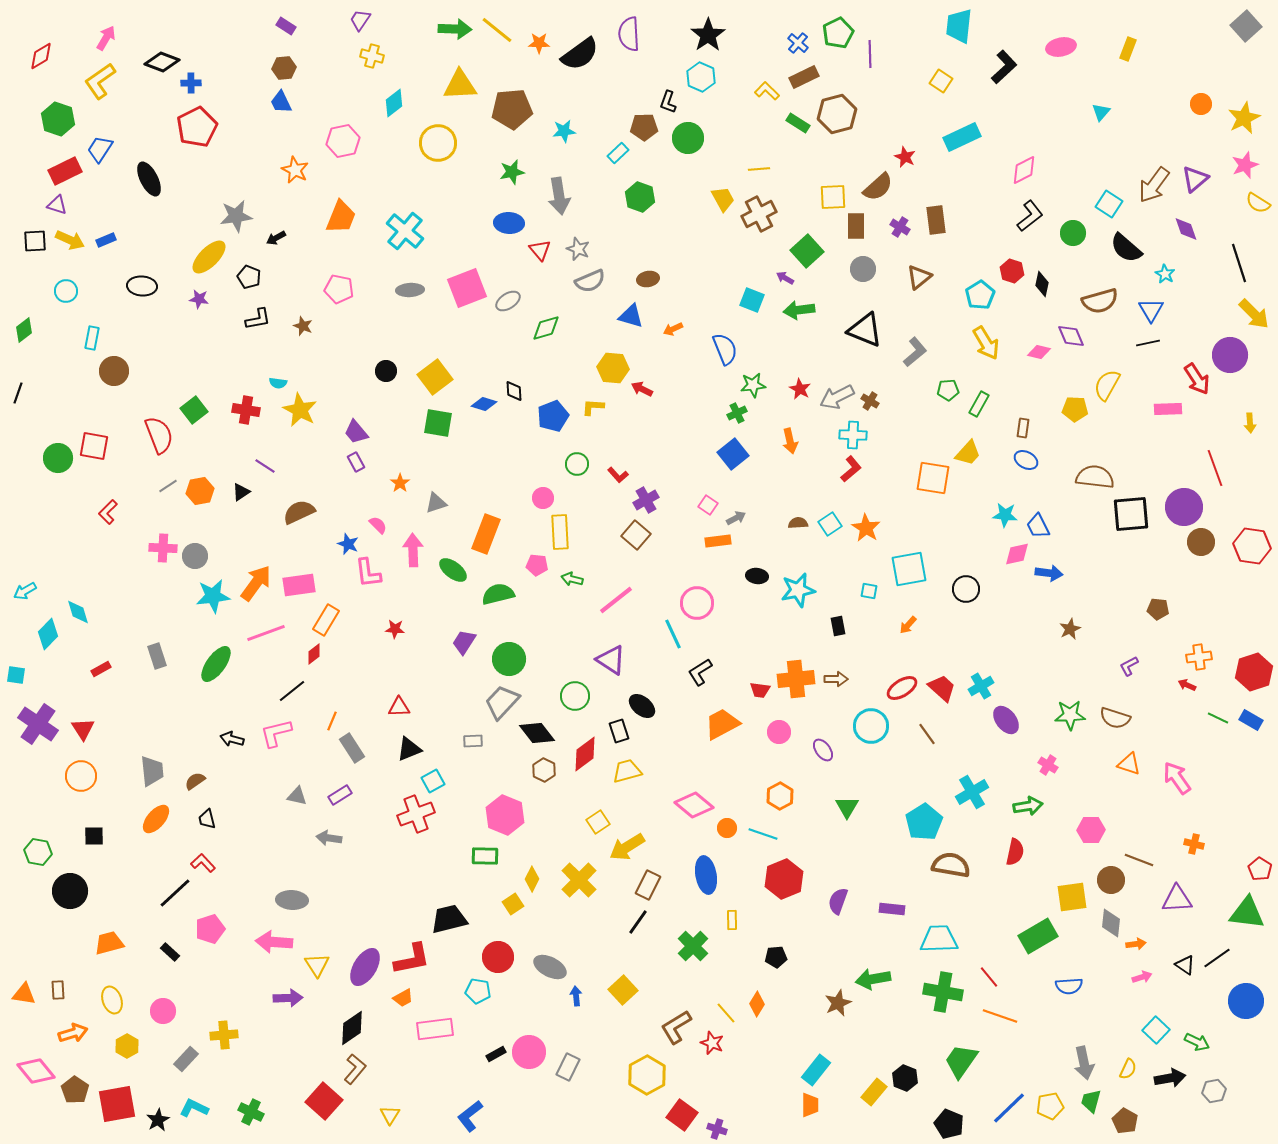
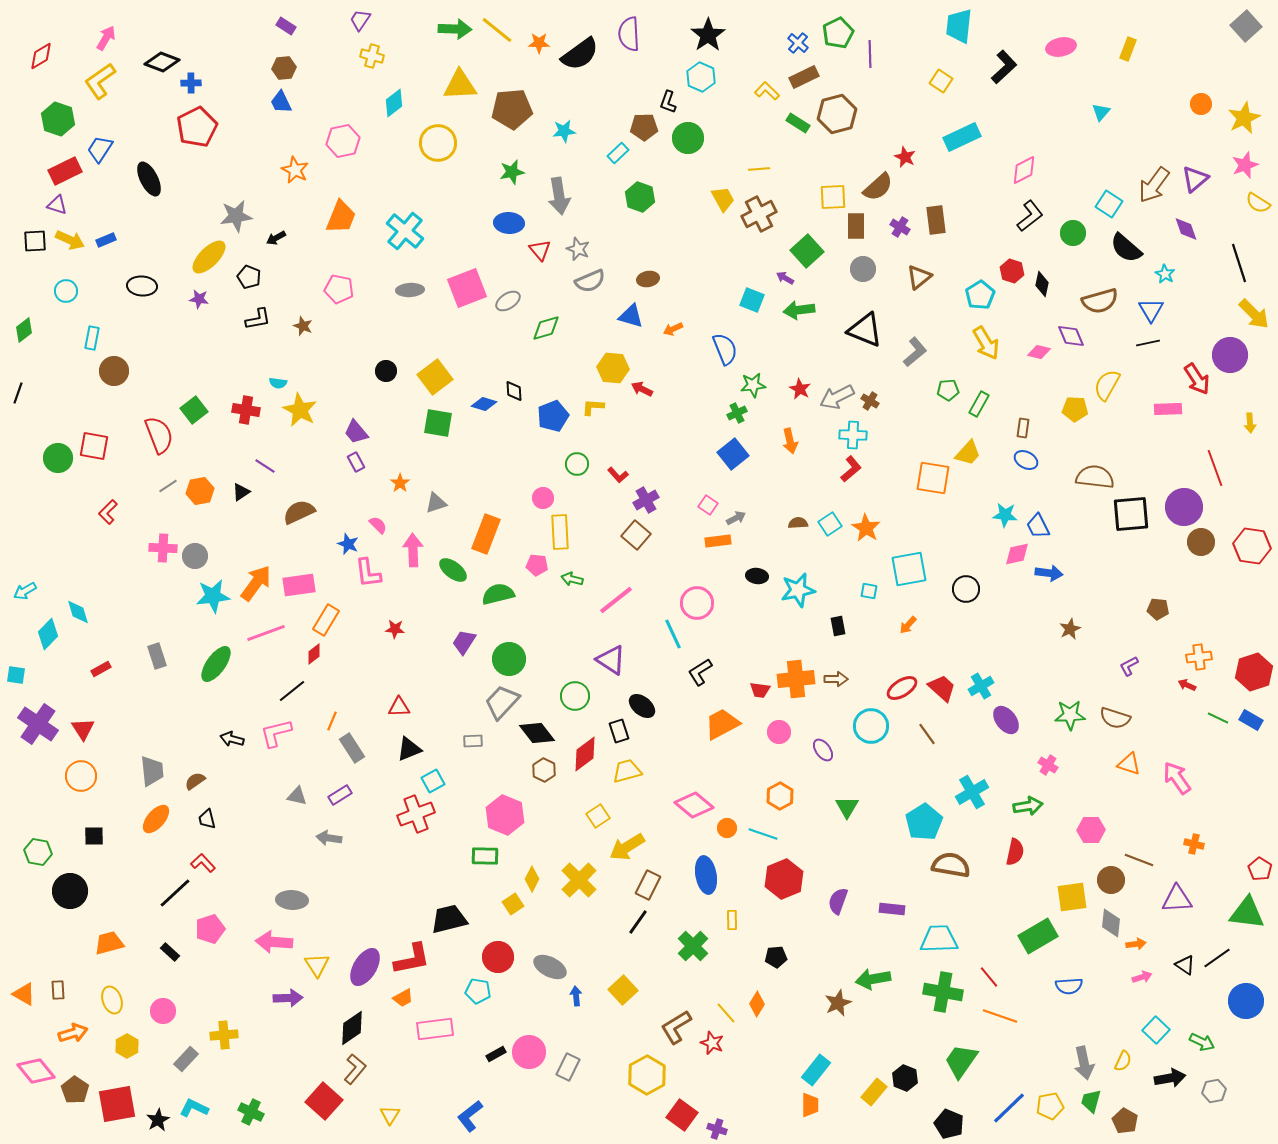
yellow square at (598, 822): moved 6 px up
orange triangle at (24, 994): rotated 20 degrees clockwise
green arrow at (1197, 1042): moved 5 px right
yellow semicircle at (1128, 1069): moved 5 px left, 8 px up
